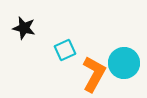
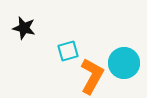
cyan square: moved 3 px right, 1 px down; rotated 10 degrees clockwise
orange L-shape: moved 2 px left, 2 px down
